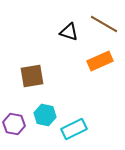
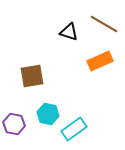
cyan hexagon: moved 3 px right, 1 px up
cyan rectangle: rotated 10 degrees counterclockwise
